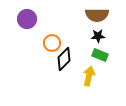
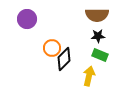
orange circle: moved 5 px down
